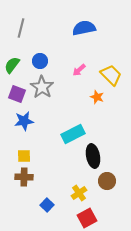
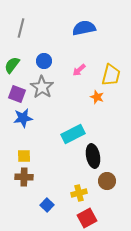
blue circle: moved 4 px right
yellow trapezoid: rotated 60 degrees clockwise
blue star: moved 1 px left, 3 px up
yellow cross: rotated 21 degrees clockwise
